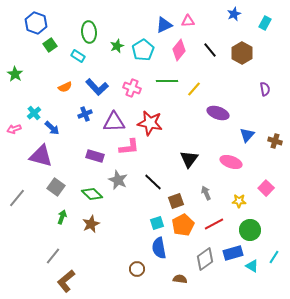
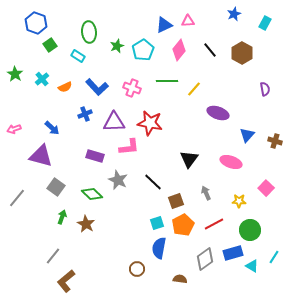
cyan cross at (34, 113): moved 8 px right, 34 px up
brown star at (91, 224): moved 5 px left; rotated 18 degrees counterclockwise
blue semicircle at (159, 248): rotated 20 degrees clockwise
